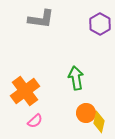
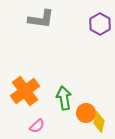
green arrow: moved 12 px left, 20 px down
pink semicircle: moved 2 px right, 5 px down
